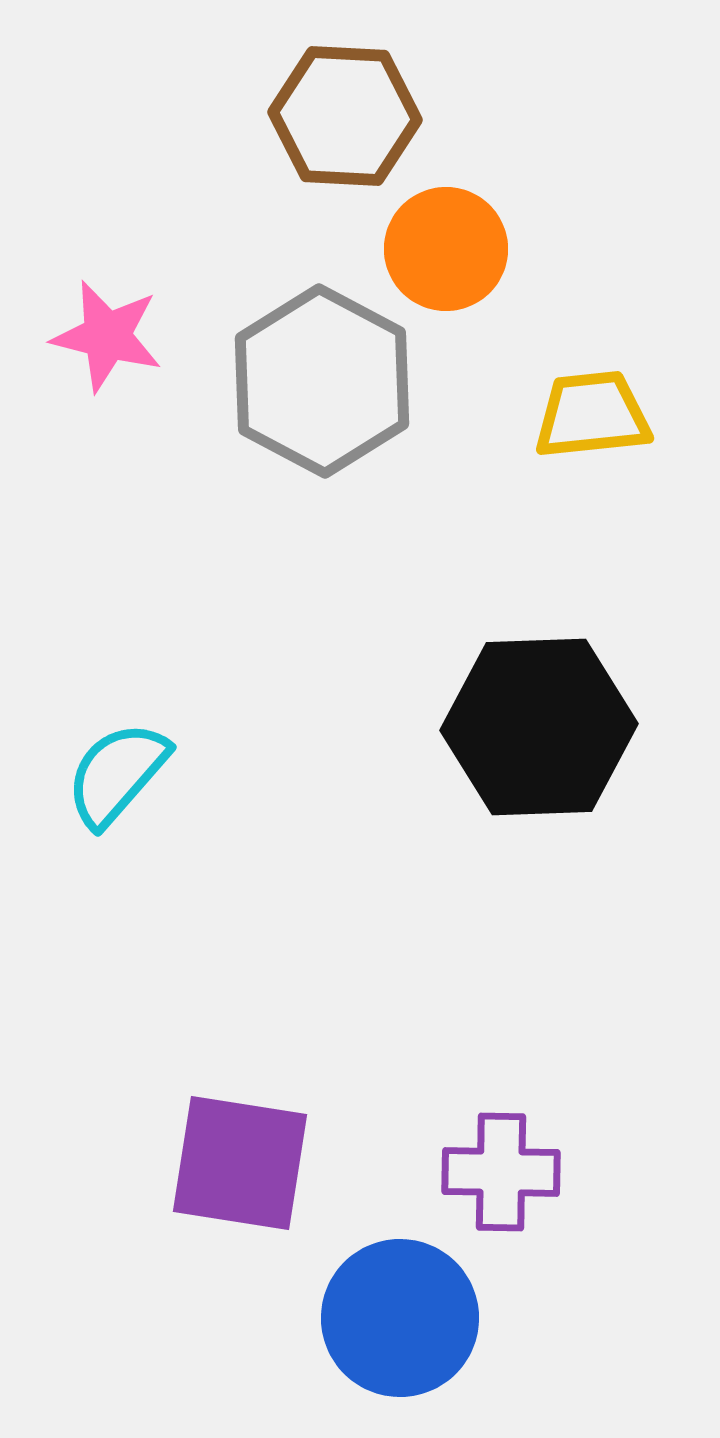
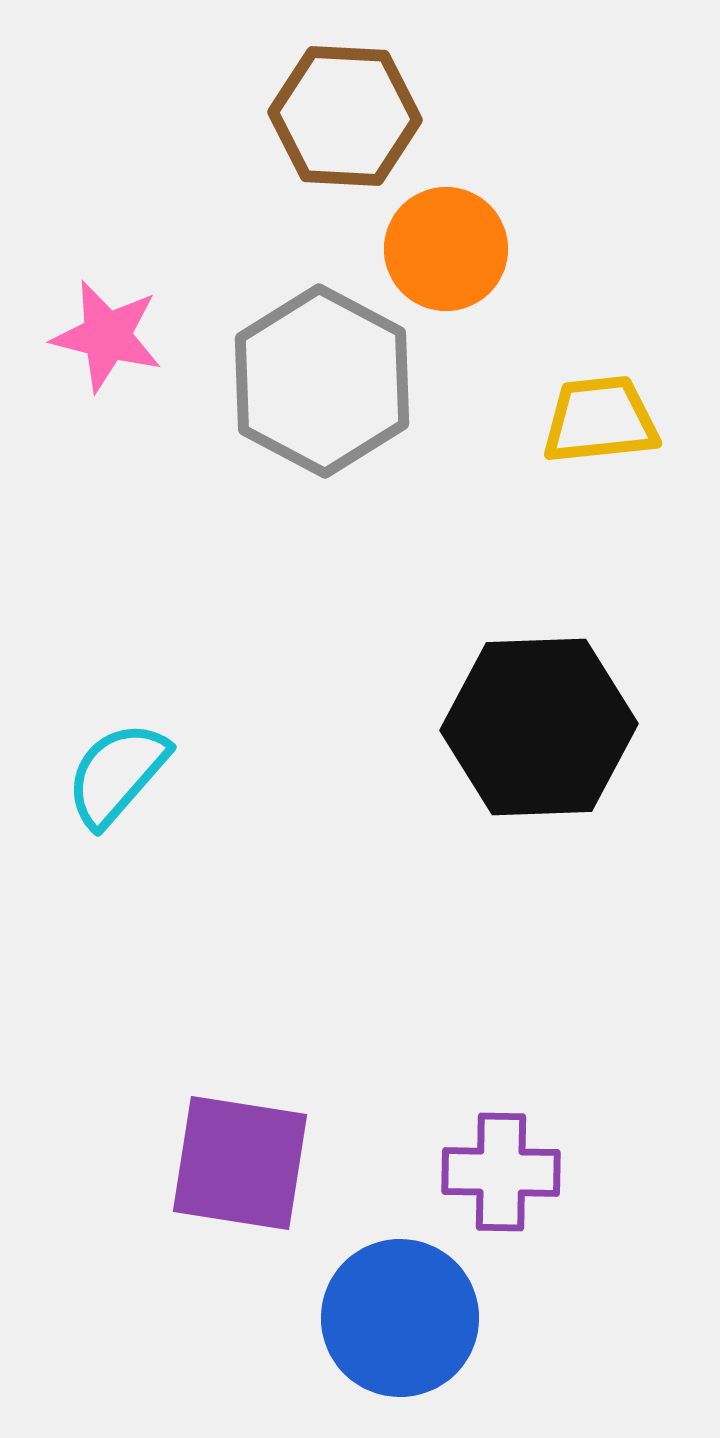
yellow trapezoid: moved 8 px right, 5 px down
